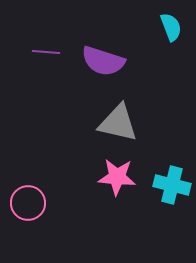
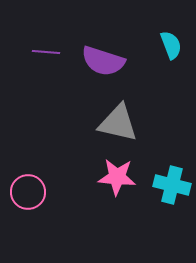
cyan semicircle: moved 18 px down
pink circle: moved 11 px up
